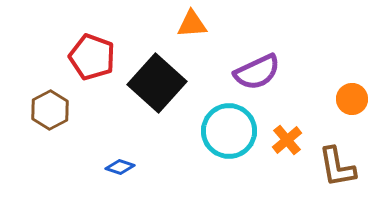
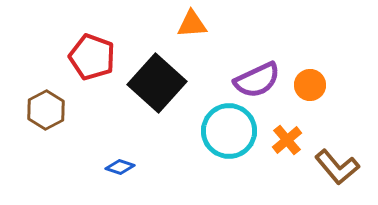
purple semicircle: moved 8 px down
orange circle: moved 42 px left, 14 px up
brown hexagon: moved 4 px left
brown L-shape: rotated 30 degrees counterclockwise
